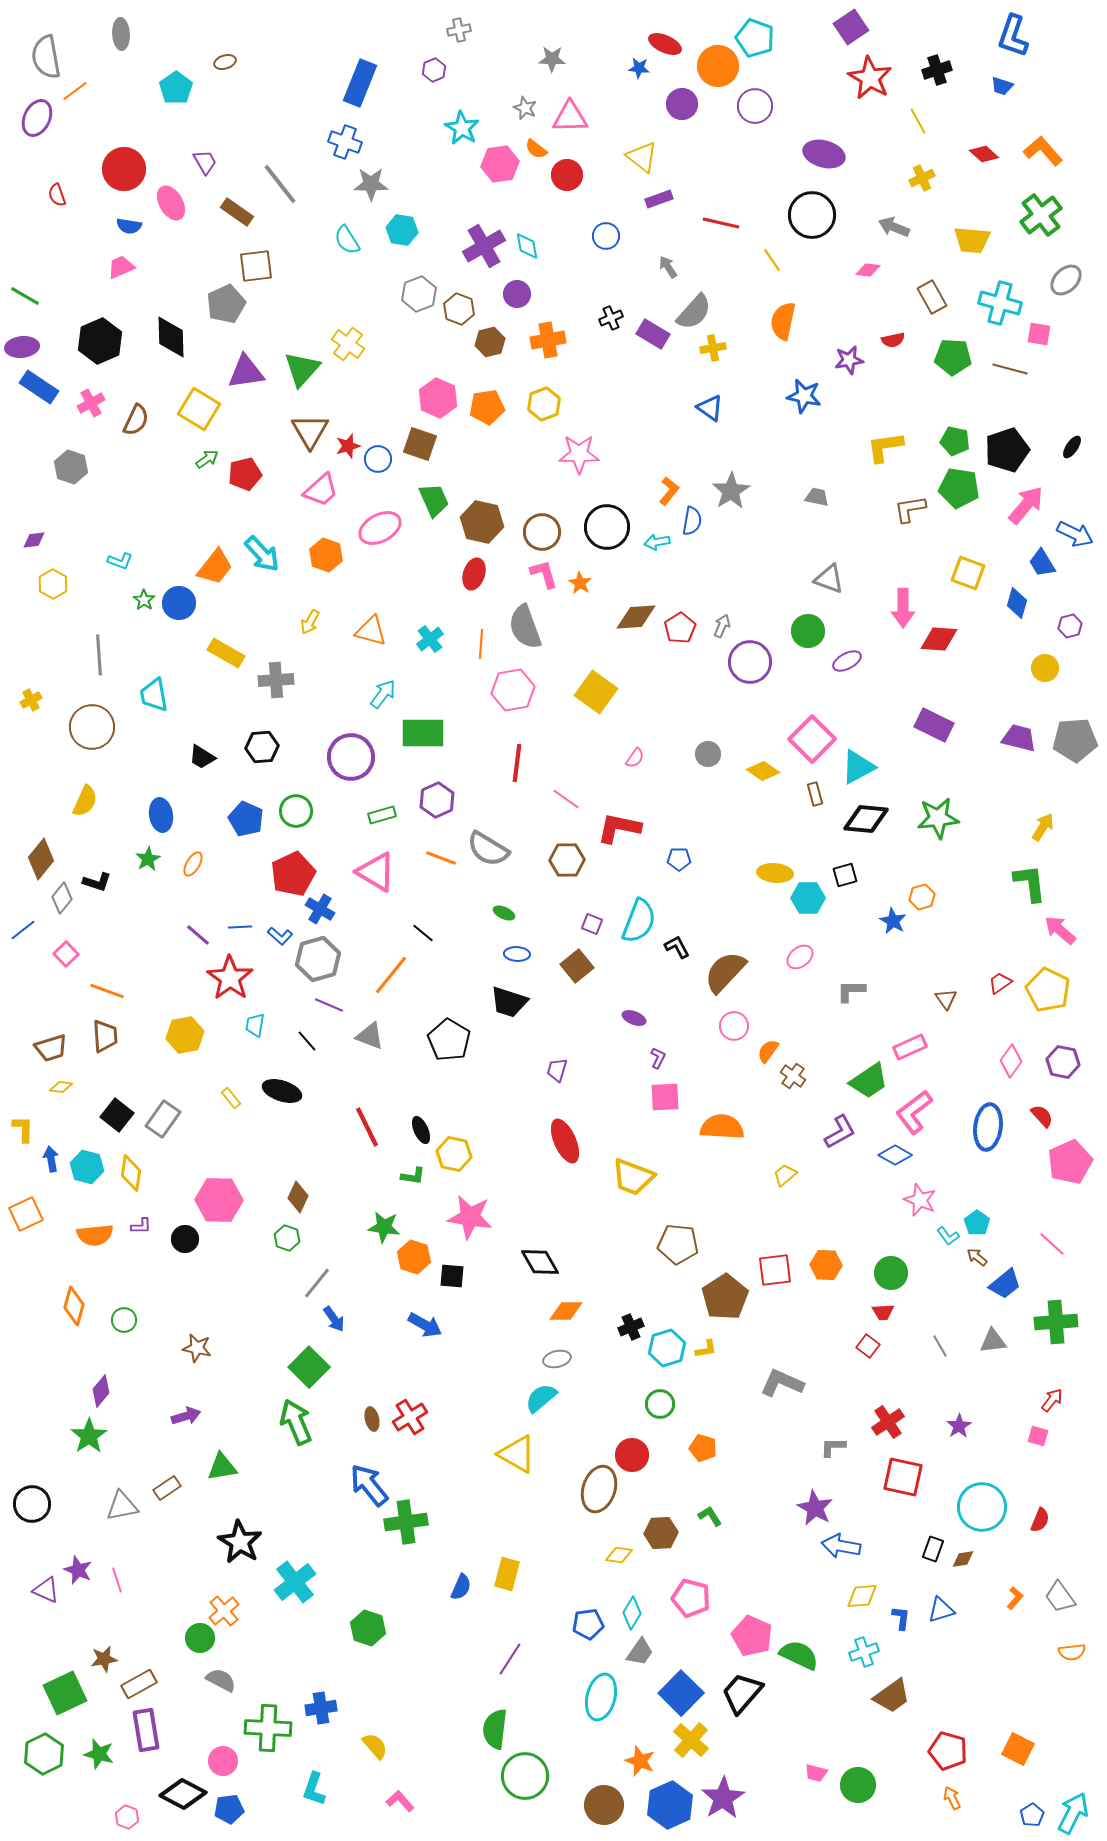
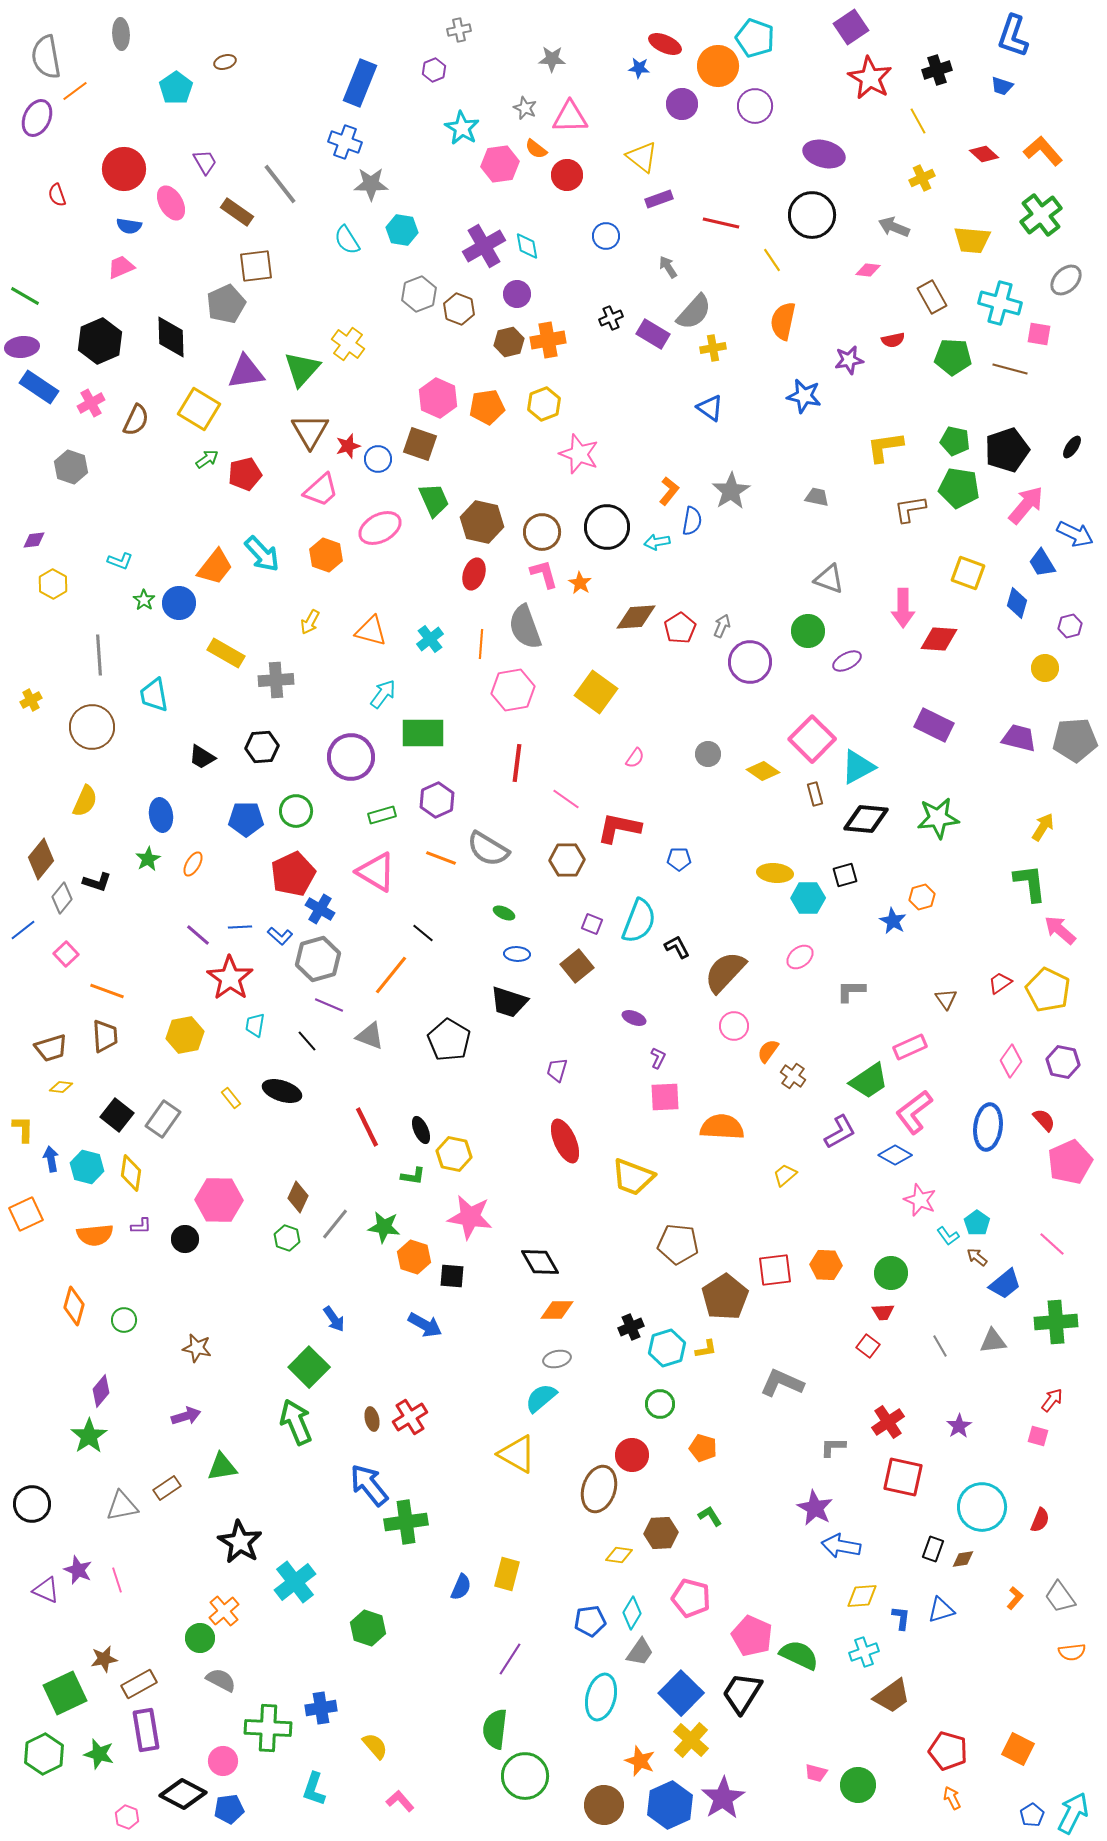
brown hexagon at (490, 342): moved 19 px right
pink star at (579, 454): rotated 21 degrees clockwise
blue pentagon at (246, 819): rotated 24 degrees counterclockwise
red semicircle at (1042, 1116): moved 2 px right, 4 px down
gray line at (317, 1283): moved 18 px right, 59 px up
orange diamond at (566, 1311): moved 9 px left, 1 px up
blue pentagon at (588, 1624): moved 2 px right, 3 px up
black trapezoid at (742, 1693): rotated 9 degrees counterclockwise
